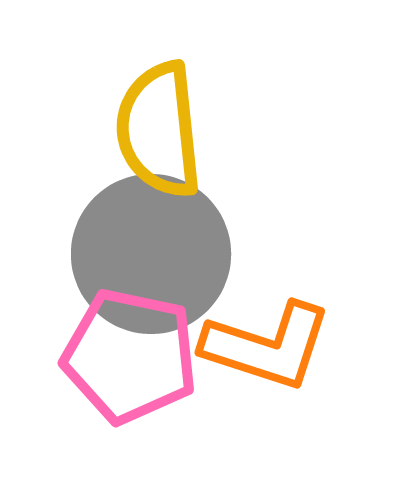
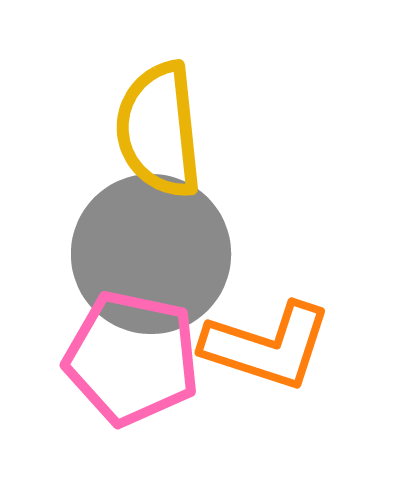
pink pentagon: moved 2 px right, 2 px down
